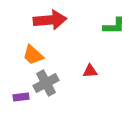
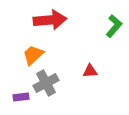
green L-shape: rotated 50 degrees counterclockwise
orange trapezoid: rotated 95 degrees clockwise
